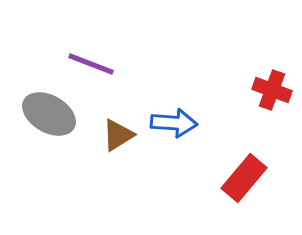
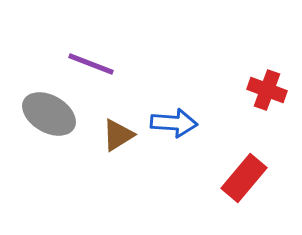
red cross: moved 5 px left
